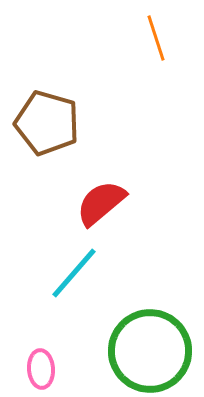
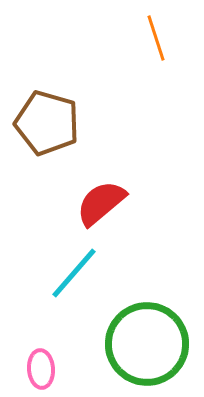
green circle: moved 3 px left, 7 px up
